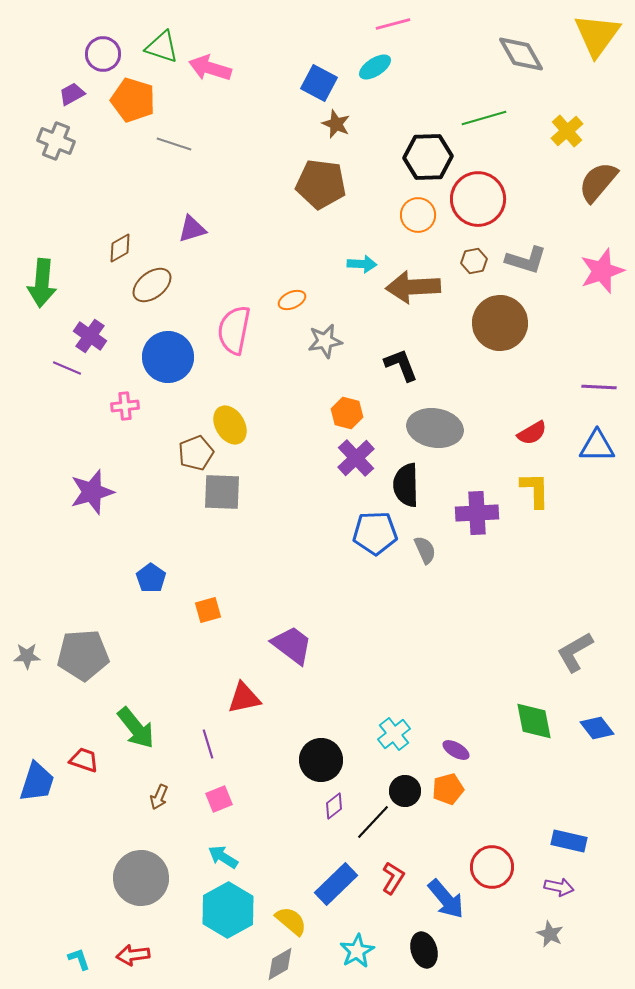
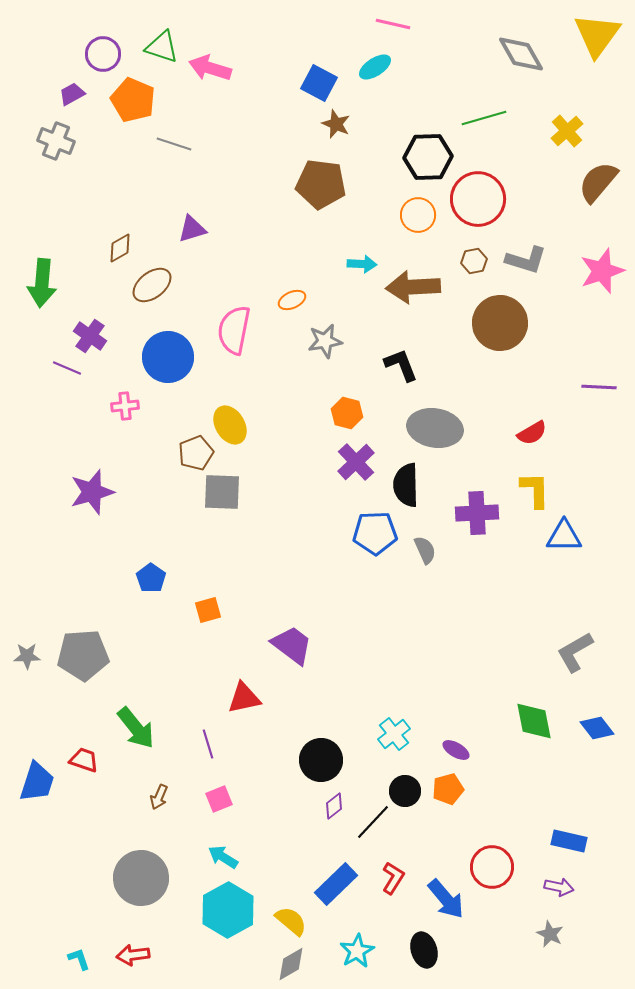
pink line at (393, 24): rotated 28 degrees clockwise
orange pentagon at (133, 100): rotated 6 degrees clockwise
blue triangle at (597, 446): moved 33 px left, 90 px down
purple cross at (356, 458): moved 4 px down
gray diamond at (280, 964): moved 11 px right
